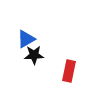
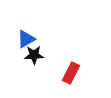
red rectangle: moved 2 px right, 2 px down; rotated 15 degrees clockwise
